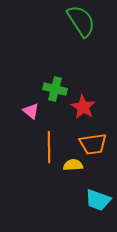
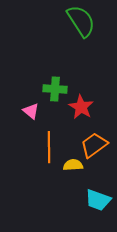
green cross: rotated 10 degrees counterclockwise
red star: moved 2 px left
orange trapezoid: moved 1 px right, 1 px down; rotated 152 degrees clockwise
